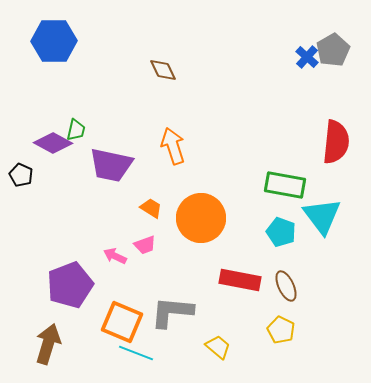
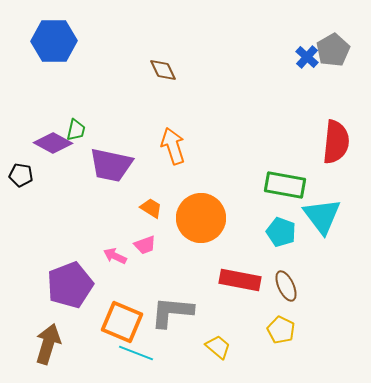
black pentagon: rotated 15 degrees counterclockwise
